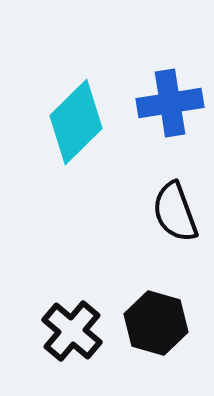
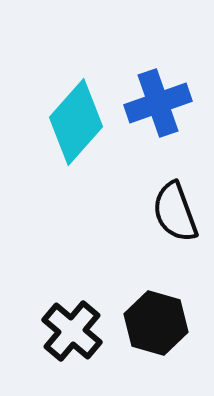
blue cross: moved 12 px left; rotated 10 degrees counterclockwise
cyan diamond: rotated 4 degrees counterclockwise
